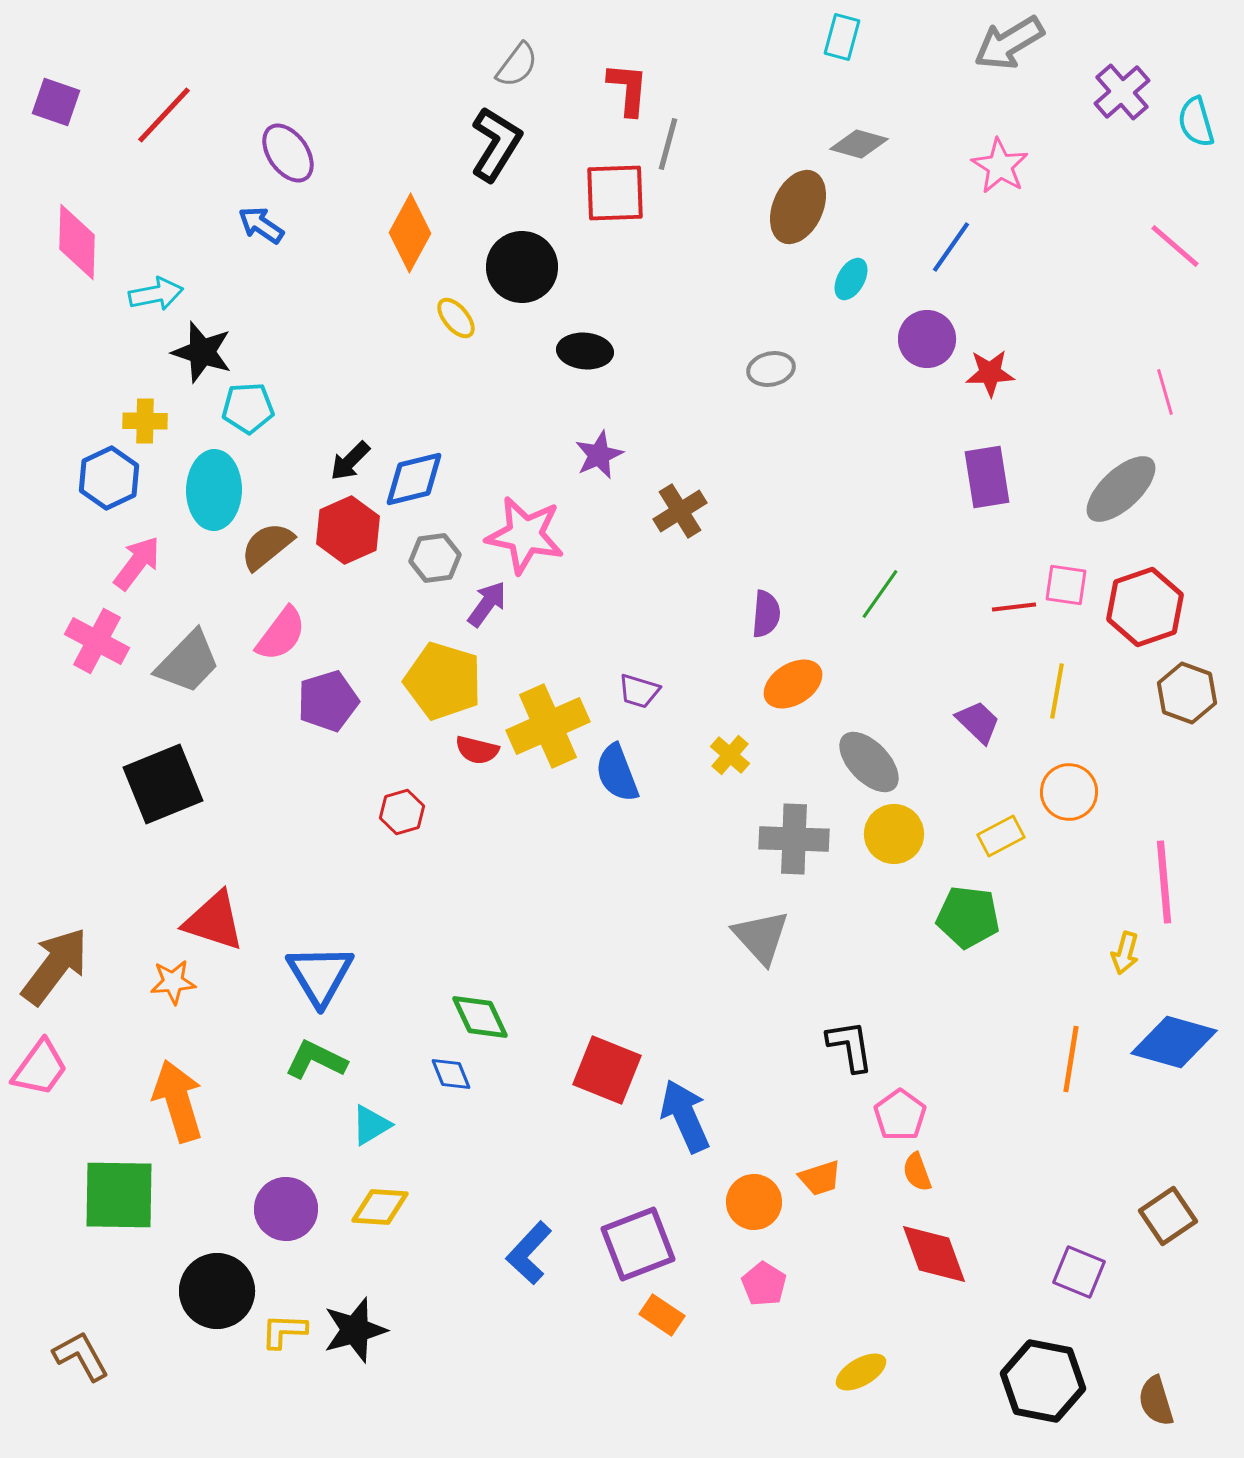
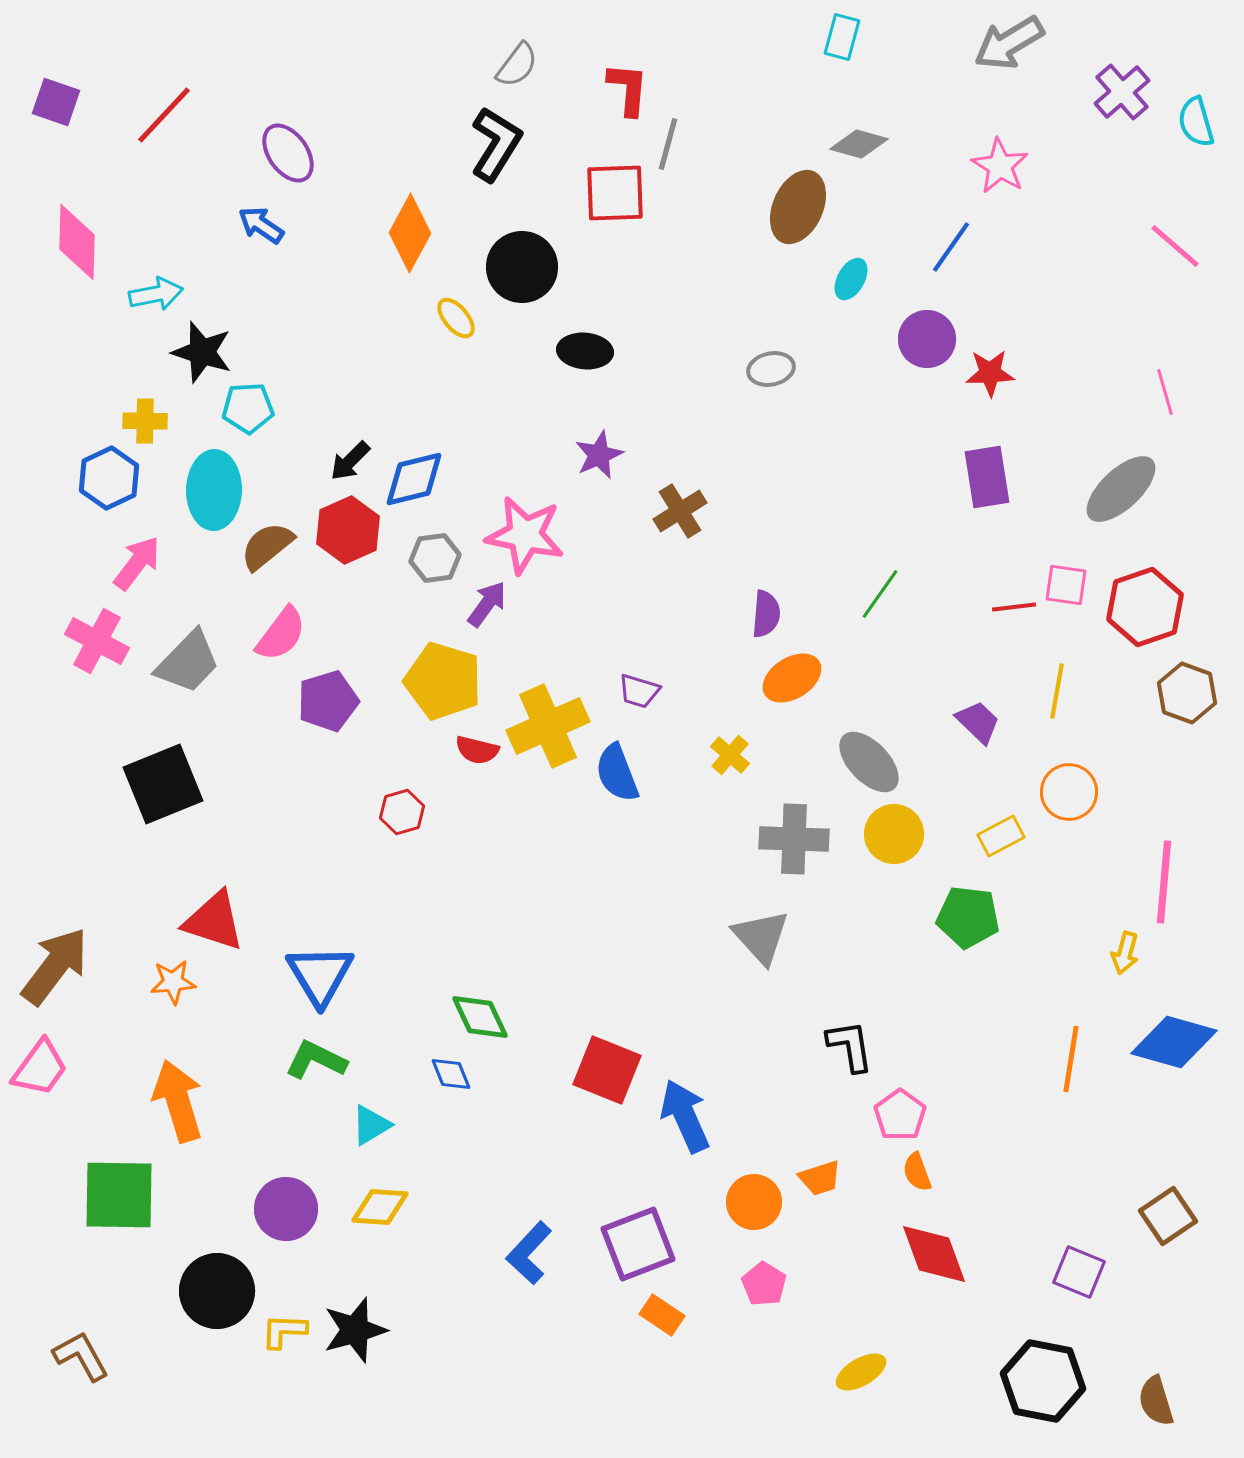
orange ellipse at (793, 684): moved 1 px left, 6 px up
pink line at (1164, 882): rotated 10 degrees clockwise
